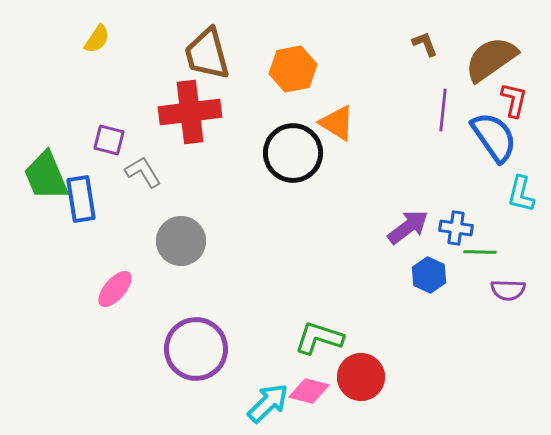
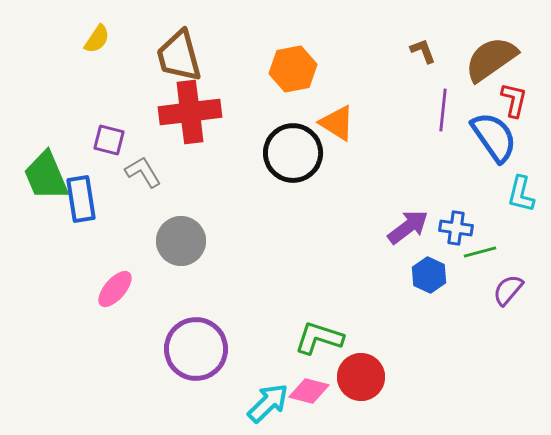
brown L-shape: moved 2 px left, 7 px down
brown trapezoid: moved 28 px left, 2 px down
green line: rotated 16 degrees counterclockwise
purple semicircle: rotated 128 degrees clockwise
